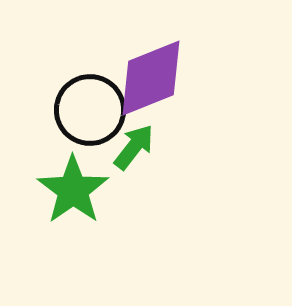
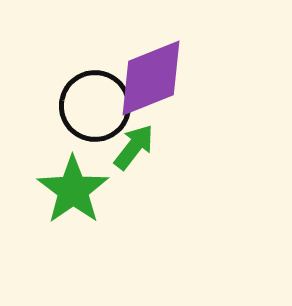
black circle: moved 5 px right, 4 px up
